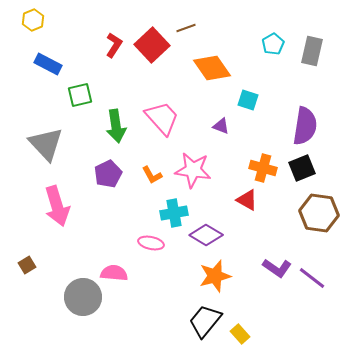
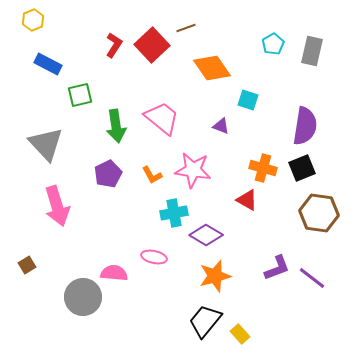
pink trapezoid: rotated 9 degrees counterclockwise
pink ellipse: moved 3 px right, 14 px down
purple L-shape: rotated 56 degrees counterclockwise
